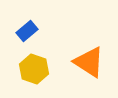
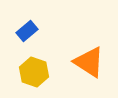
yellow hexagon: moved 3 px down
